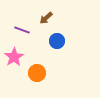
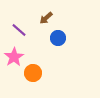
purple line: moved 3 px left; rotated 21 degrees clockwise
blue circle: moved 1 px right, 3 px up
orange circle: moved 4 px left
